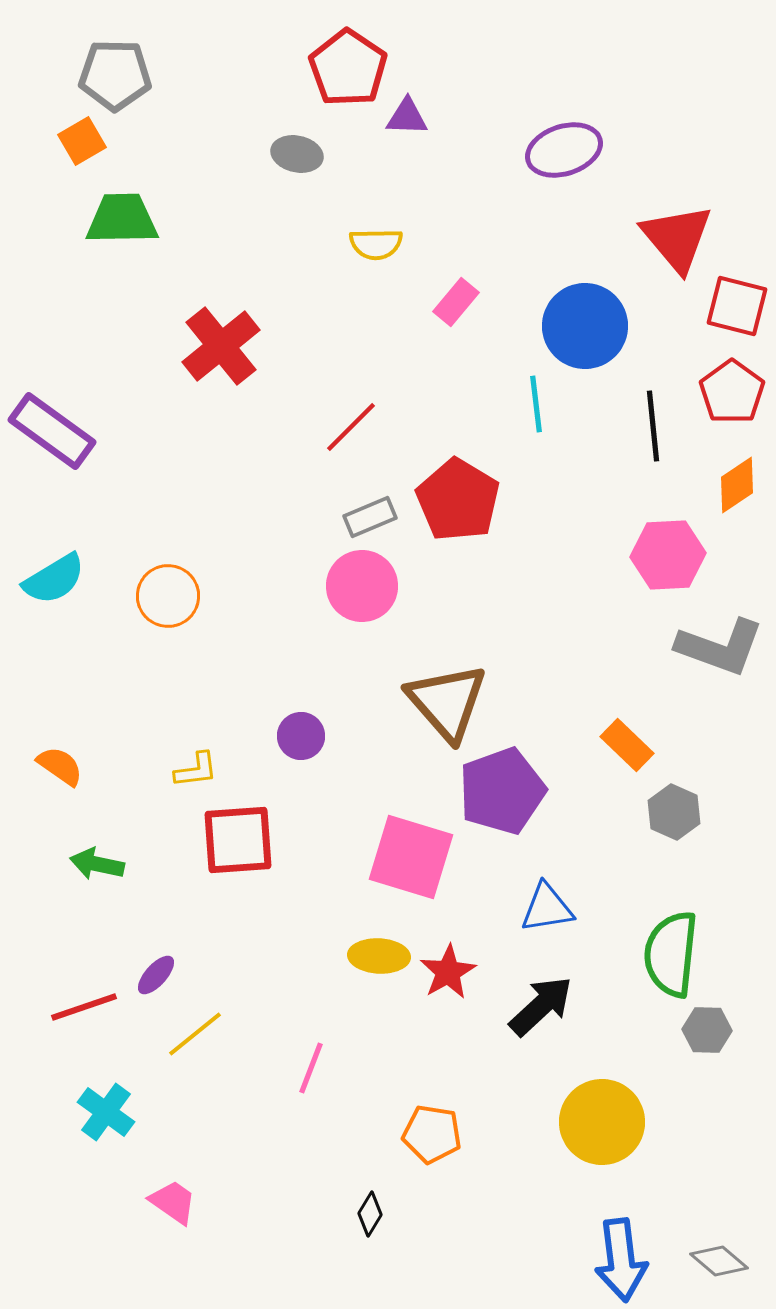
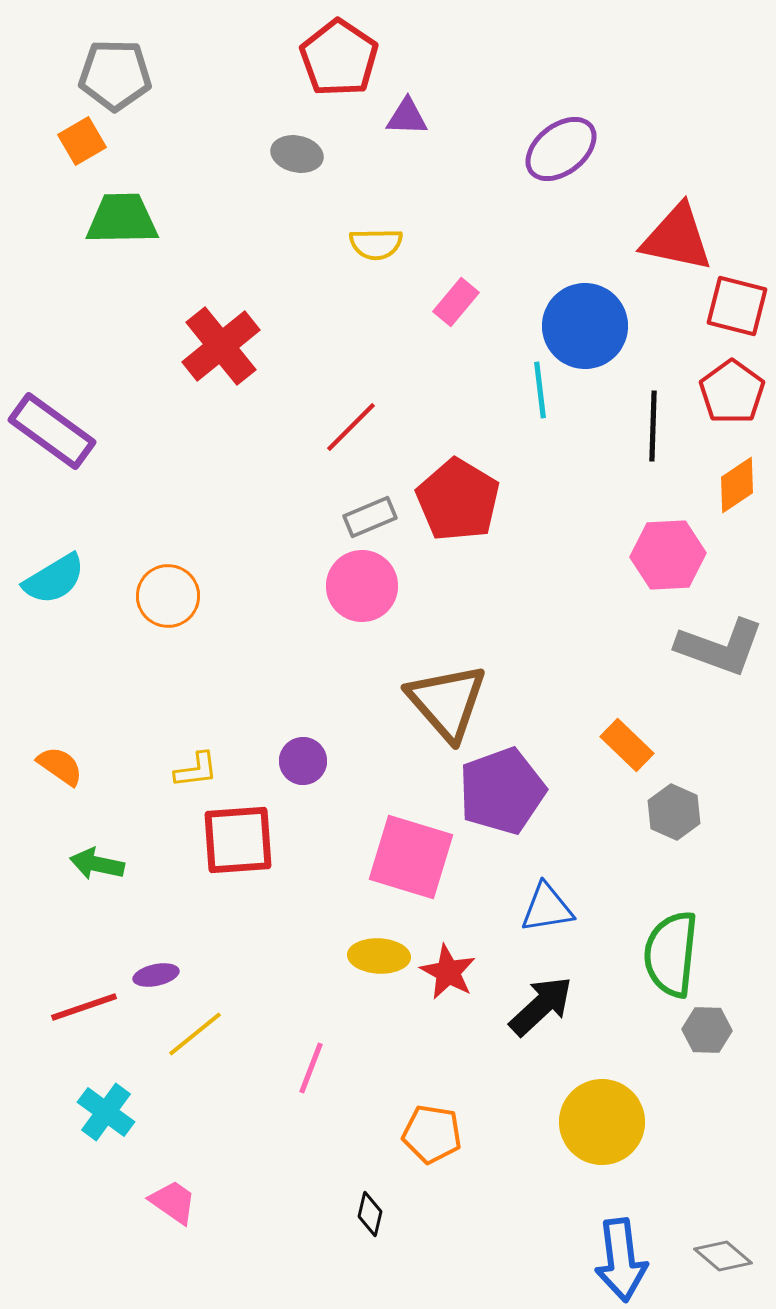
red pentagon at (348, 68): moved 9 px left, 10 px up
purple ellipse at (564, 150): moved 3 px left, 1 px up; rotated 20 degrees counterclockwise
red triangle at (677, 238): rotated 38 degrees counterclockwise
cyan line at (536, 404): moved 4 px right, 14 px up
black line at (653, 426): rotated 8 degrees clockwise
purple circle at (301, 736): moved 2 px right, 25 px down
red star at (448, 972): rotated 14 degrees counterclockwise
purple ellipse at (156, 975): rotated 36 degrees clockwise
black diamond at (370, 1214): rotated 18 degrees counterclockwise
gray diamond at (719, 1261): moved 4 px right, 5 px up
